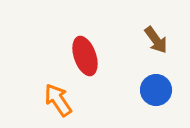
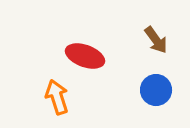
red ellipse: rotated 51 degrees counterclockwise
orange arrow: moved 1 px left, 3 px up; rotated 16 degrees clockwise
